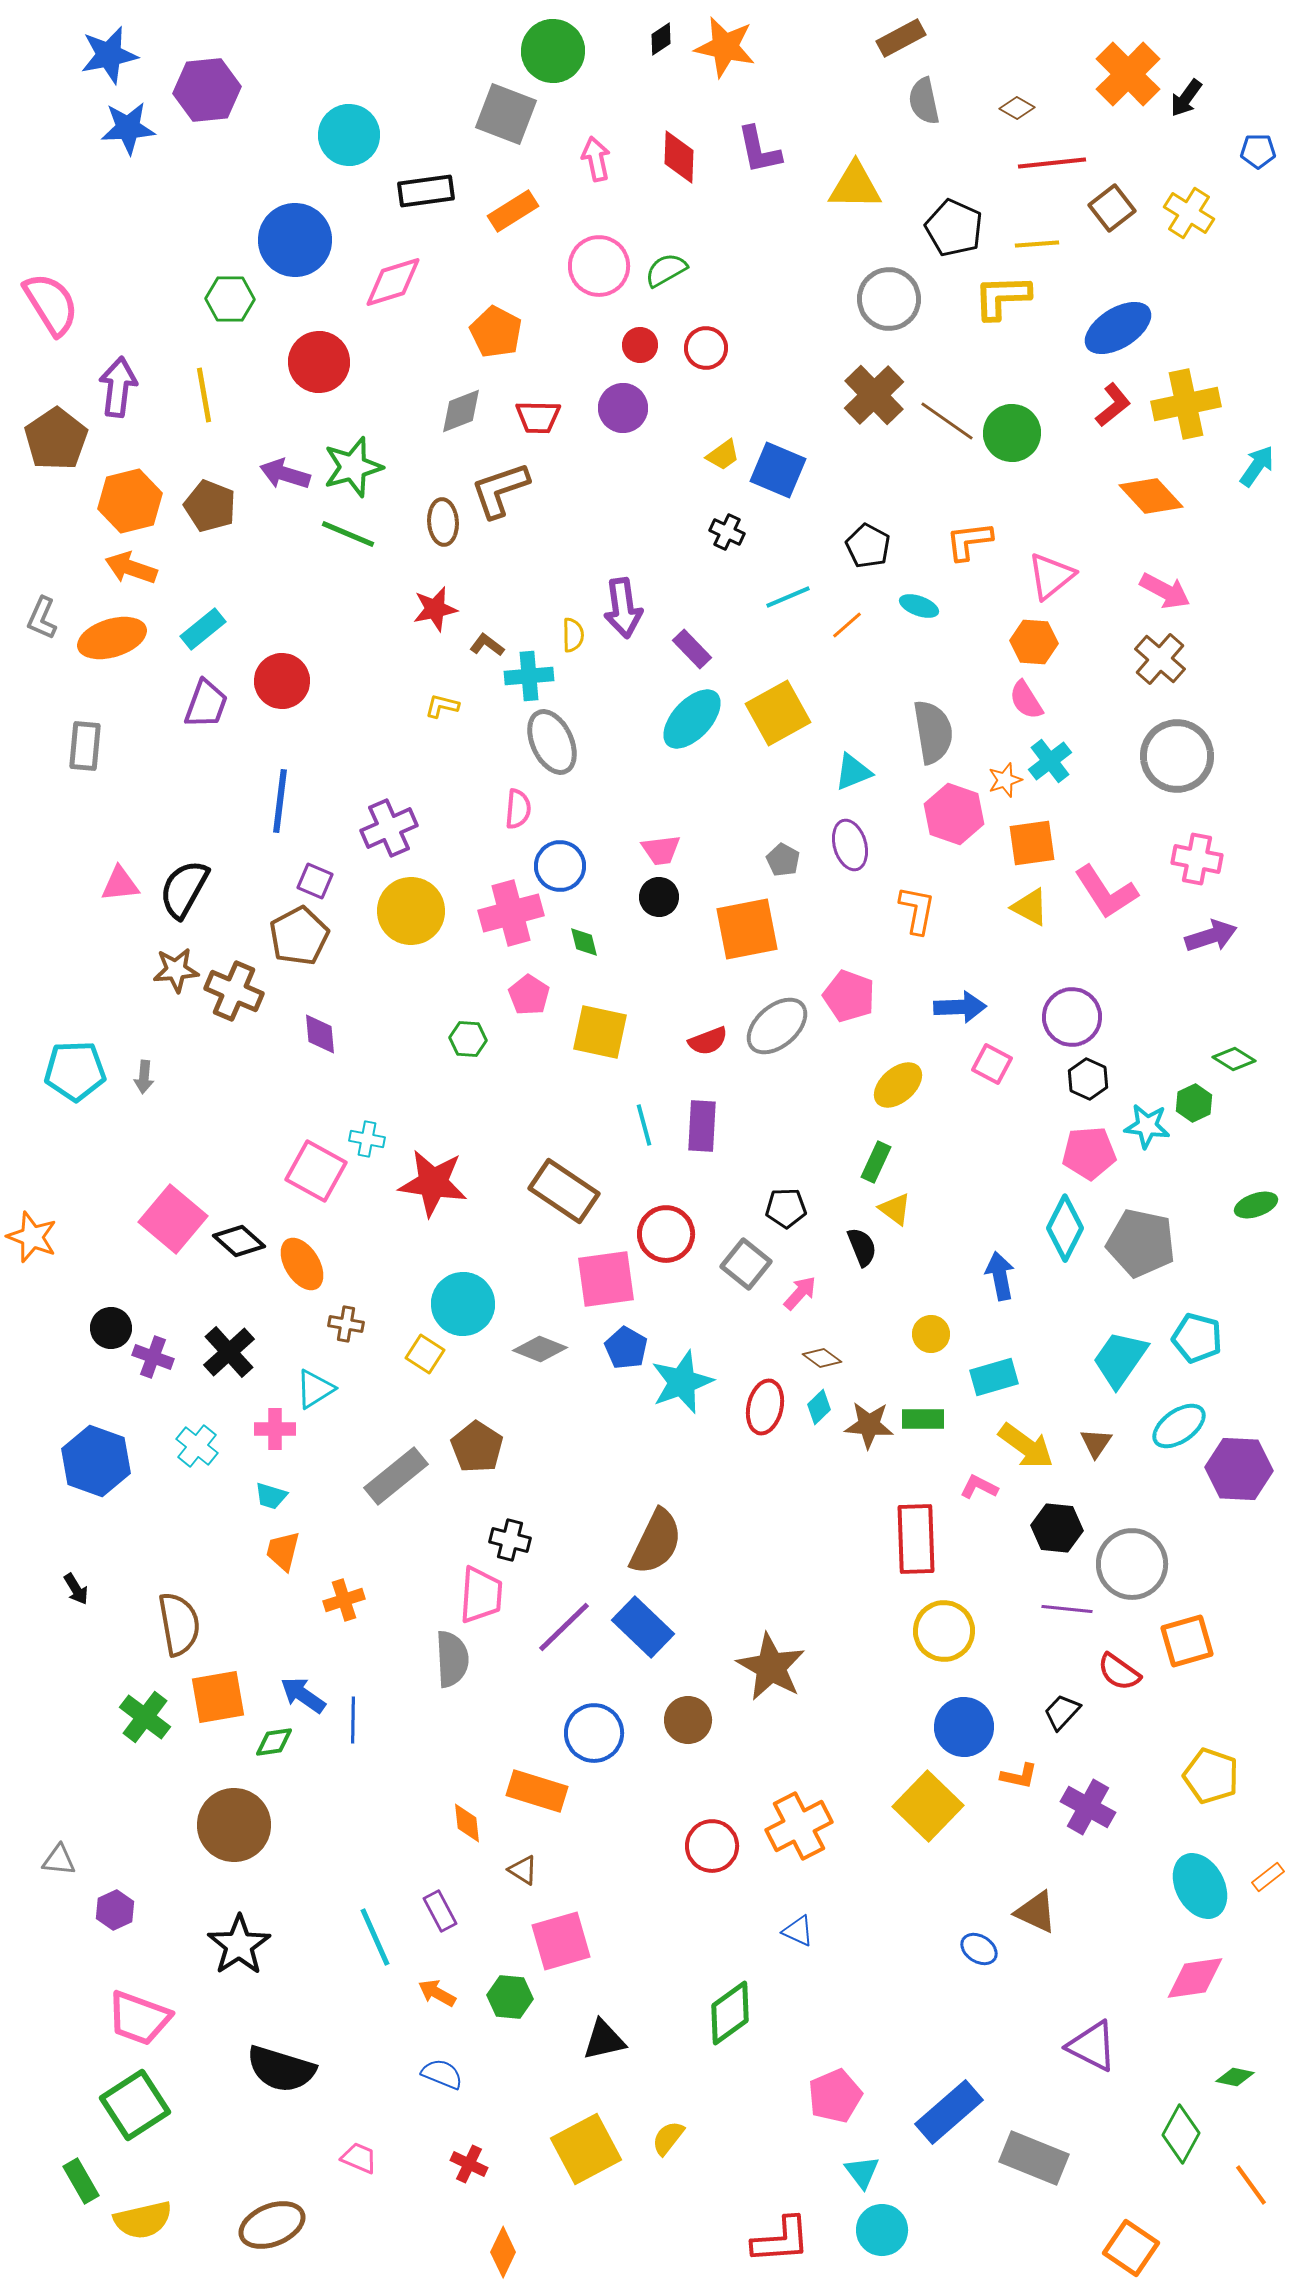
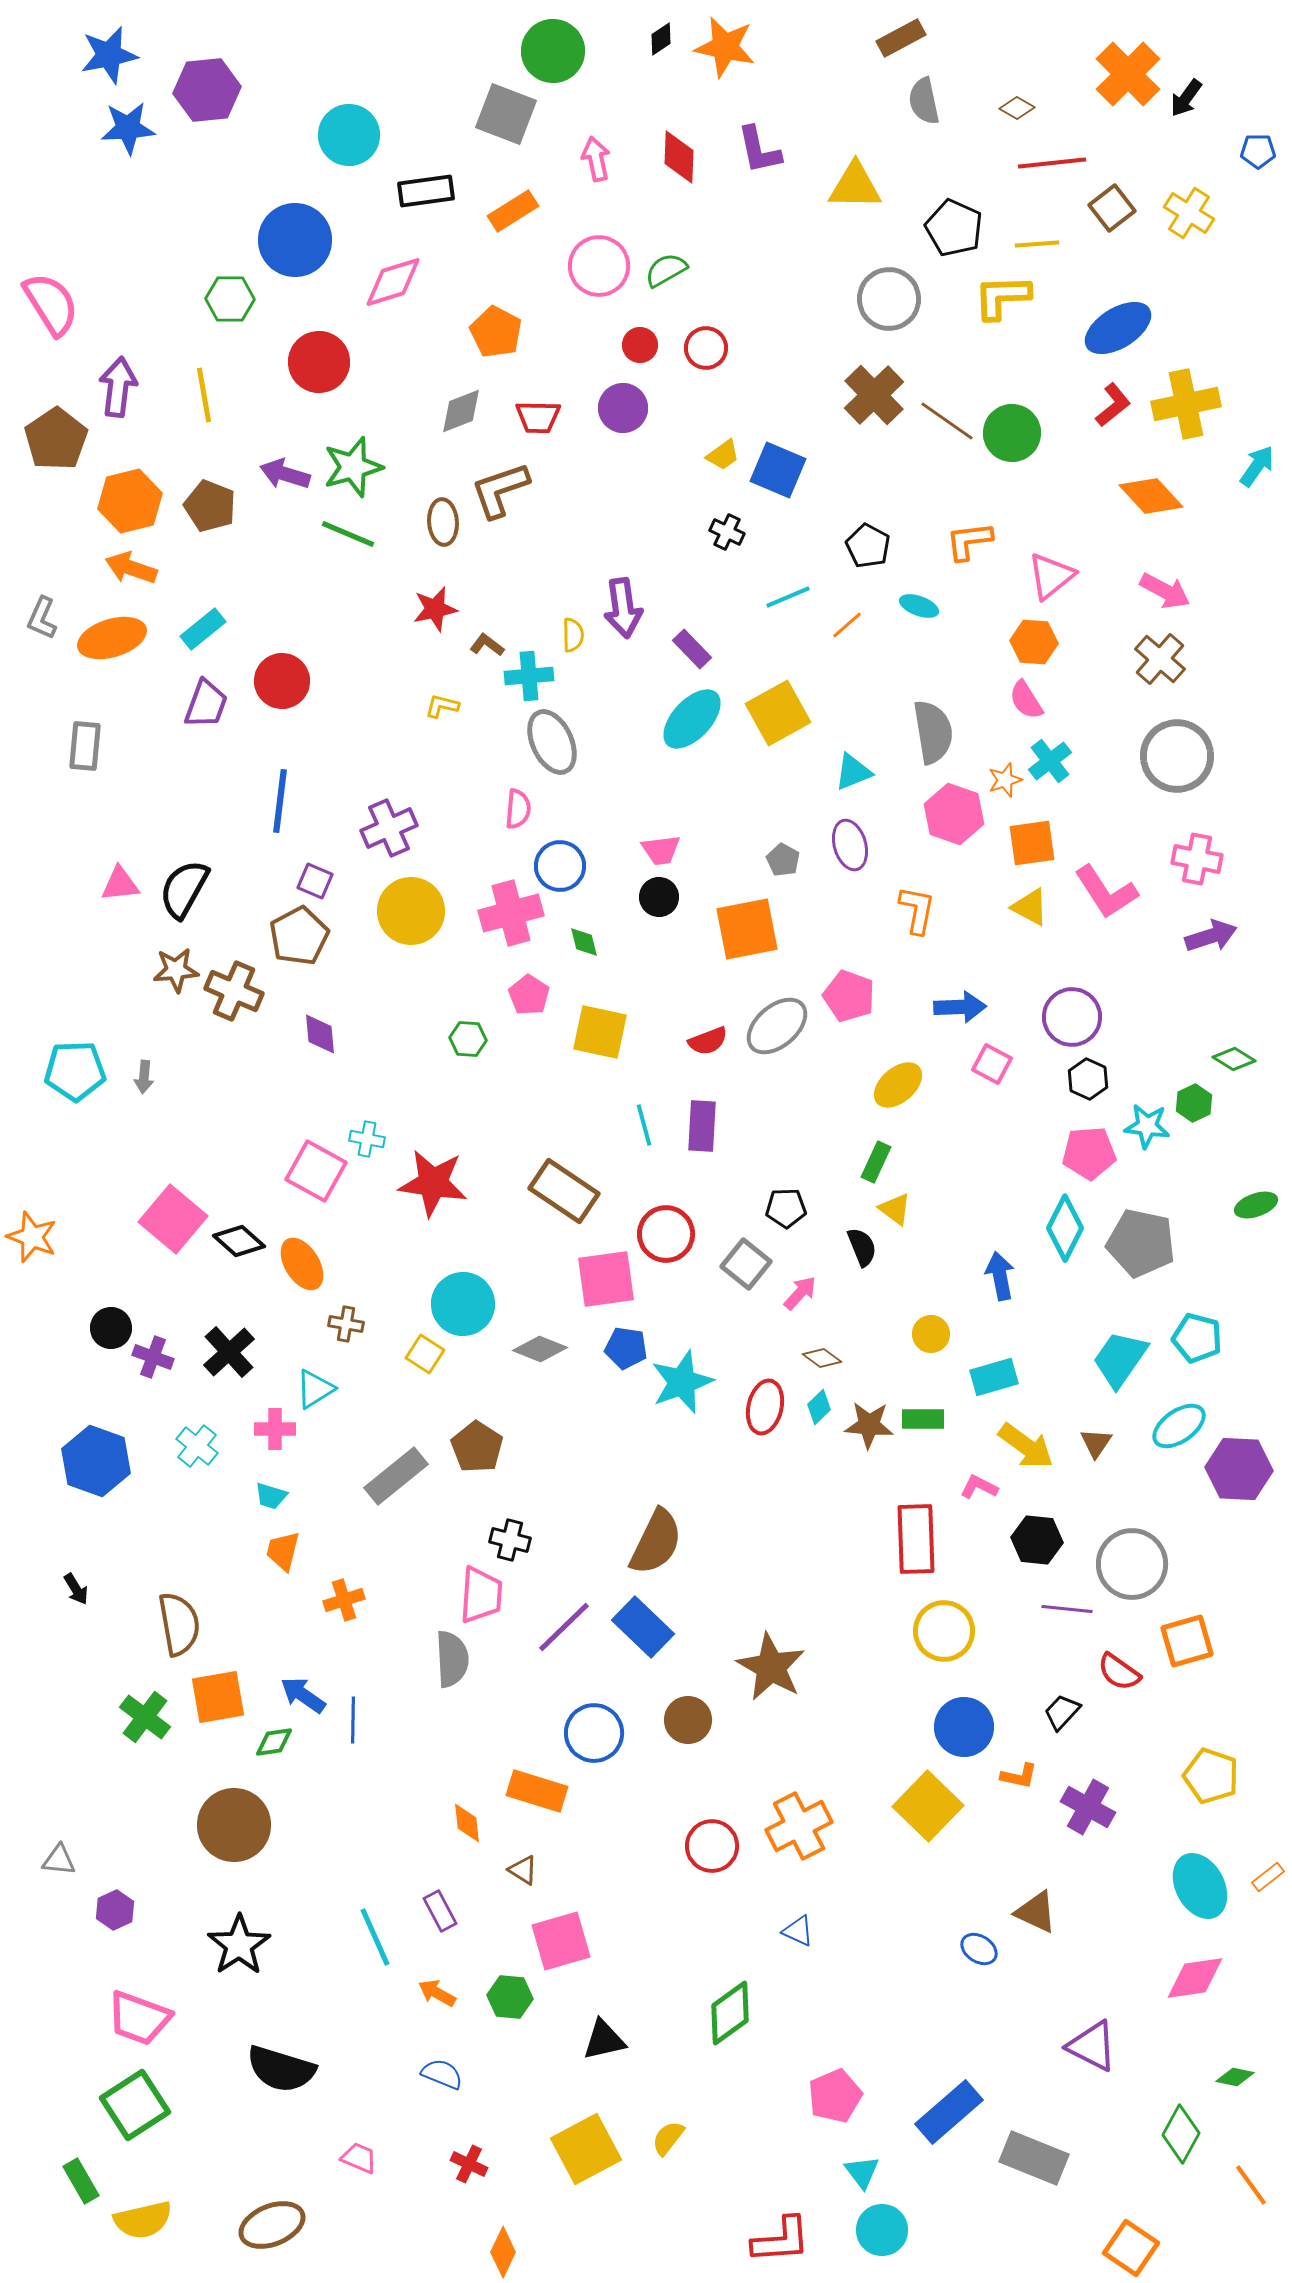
blue pentagon at (626, 1348): rotated 21 degrees counterclockwise
black hexagon at (1057, 1528): moved 20 px left, 12 px down
